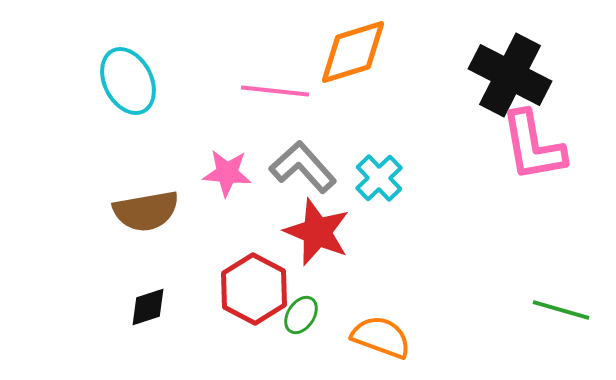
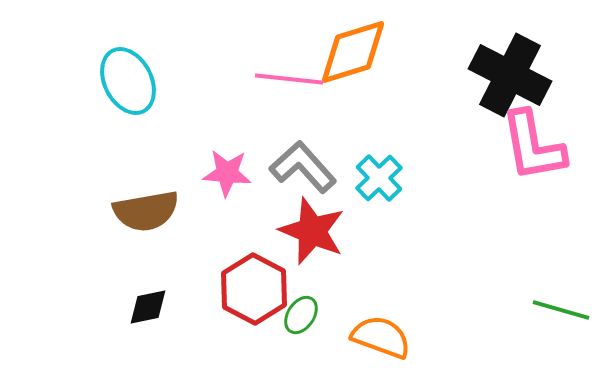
pink line: moved 14 px right, 12 px up
red star: moved 5 px left, 1 px up
black diamond: rotated 6 degrees clockwise
